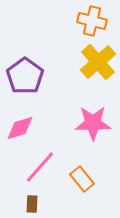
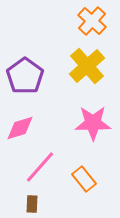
orange cross: rotated 28 degrees clockwise
yellow cross: moved 11 px left, 4 px down
orange rectangle: moved 2 px right
